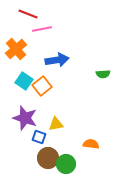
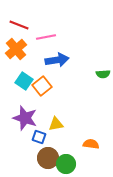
red line: moved 9 px left, 11 px down
pink line: moved 4 px right, 8 px down
